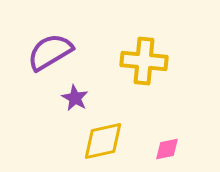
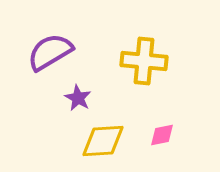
purple star: moved 3 px right
yellow diamond: rotated 9 degrees clockwise
pink diamond: moved 5 px left, 14 px up
